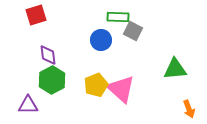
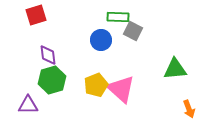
green hexagon: rotated 12 degrees clockwise
